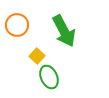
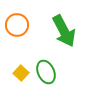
yellow square: moved 16 px left, 17 px down
green ellipse: moved 3 px left, 5 px up
